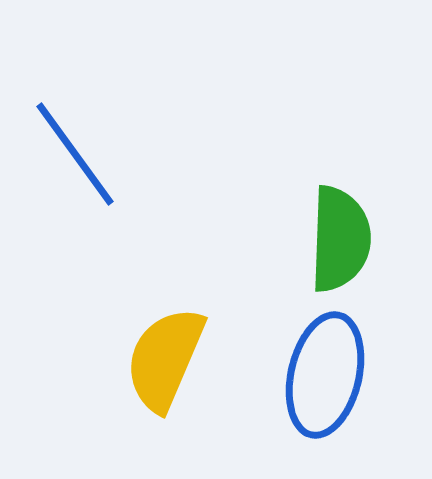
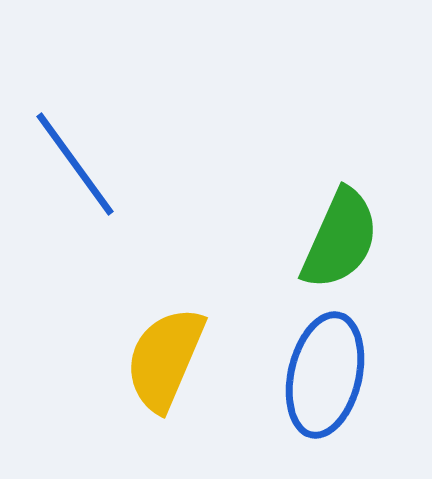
blue line: moved 10 px down
green semicircle: rotated 22 degrees clockwise
